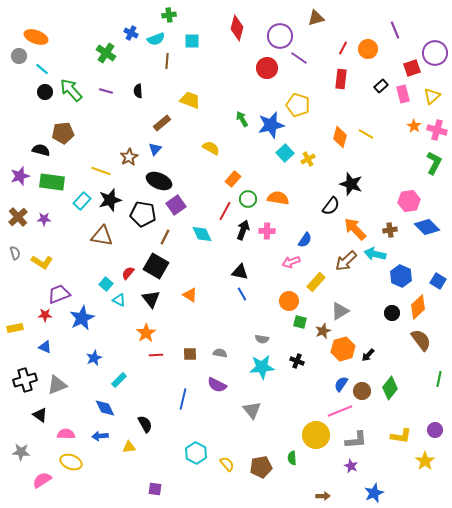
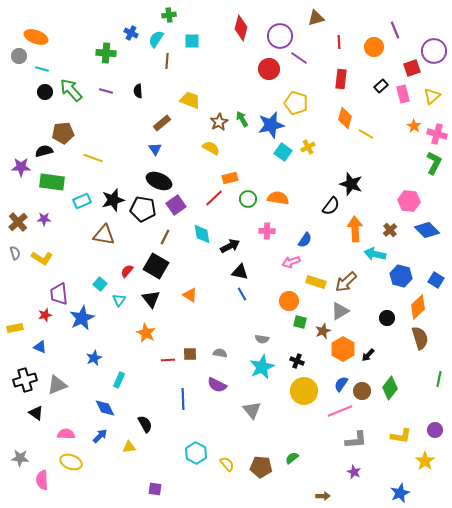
red diamond at (237, 28): moved 4 px right
cyan semicircle at (156, 39): rotated 144 degrees clockwise
red line at (343, 48): moved 4 px left, 6 px up; rotated 32 degrees counterclockwise
orange circle at (368, 49): moved 6 px right, 2 px up
green cross at (106, 53): rotated 30 degrees counterclockwise
purple circle at (435, 53): moved 1 px left, 2 px up
red circle at (267, 68): moved 2 px right, 1 px down
cyan line at (42, 69): rotated 24 degrees counterclockwise
yellow pentagon at (298, 105): moved 2 px left, 2 px up
pink cross at (437, 130): moved 4 px down
orange diamond at (340, 137): moved 5 px right, 19 px up
blue triangle at (155, 149): rotated 16 degrees counterclockwise
black semicircle at (41, 150): moved 3 px right, 1 px down; rotated 30 degrees counterclockwise
cyan square at (285, 153): moved 2 px left, 1 px up; rotated 12 degrees counterclockwise
brown star at (129, 157): moved 90 px right, 35 px up
yellow cross at (308, 159): moved 12 px up
yellow line at (101, 171): moved 8 px left, 13 px up
purple star at (20, 176): moved 1 px right, 9 px up; rotated 18 degrees clockwise
orange rectangle at (233, 179): moved 3 px left, 1 px up; rotated 35 degrees clockwise
black star at (110, 200): moved 3 px right
cyan rectangle at (82, 201): rotated 24 degrees clockwise
pink hexagon at (409, 201): rotated 15 degrees clockwise
red line at (225, 211): moved 11 px left, 13 px up; rotated 18 degrees clockwise
black pentagon at (143, 214): moved 5 px up
brown cross at (18, 217): moved 5 px down
blue diamond at (427, 227): moved 3 px down
orange arrow at (355, 229): rotated 40 degrees clockwise
black arrow at (243, 230): moved 13 px left, 16 px down; rotated 42 degrees clockwise
brown cross at (390, 230): rotated 32 degrees counterclockwise
cyan diamond at (202, 234): rotated 15 degrees clockwise
brown triangle at (102, 236): moved 2 px right, 1 px up
brown arrow at (346, 261): moved 21 px down
yellow L-shape at (42, 262): moved 4 px up
red semicircle at (128, 273): moved 1 px left, 2 px up
blue hexagon at (401, 276): rotated 10 degrees counterclockwise
blue square at (438, 281): moved 2 px left, 1 px up
yellow rectangle at (316, 282): rotated 66 degrees clockwise
cyan square at (106, 284): moved 6 px left
purple trapezoid at (59, 294): rotated 75 degrees counterclockwise
cyan triangle at (119, 300): rotated 40 degrees clockwise
black circle at (392, 313): moved 5 px left, 5 px down
red star at (45, 315): rotated 16 degrees counterclockwise
orange star at (146, 333): rotated 12 degrees counterclockwise
brown semicircle at (421, 340): moved 1 px left, 2 px up; rotated 20 degrees clockwise
blue triangle at (45, 347): moved 5 px left
orange hexagon at (343, 349): rotated 15 degrees counterclockwise
red line at (156, 355): moved 12 px right, 5 px down
cyan star at (262, 367): rotated 20 degrees counterclockwise
cyan rectangle at (119, 380): rotated 21 degrees counterclockwise
blue line at (183, 399): rotated 15 degrees counterclockwise
black triangle at (40, 415): moved 4 px left, 2 px up
yellow circle at (316, 435): moved 12 px left, 44 px up
blue arrow at (100, 436): rotated 140 degrees clockwise
gray star at (21, 452): moved 1 px left, 6 px down
green semicircle at (292, 458): rotated 56 degrees clockwise
purple star at (351, 466): moved 3 px right, 6 px down
brown pentagon at (261, 467): rotated 15 degrees clockwise
pink semicircle at (42, 480): rotated 60 degrees counterclockwise
blue star at (374, 493): moved 26 px right
